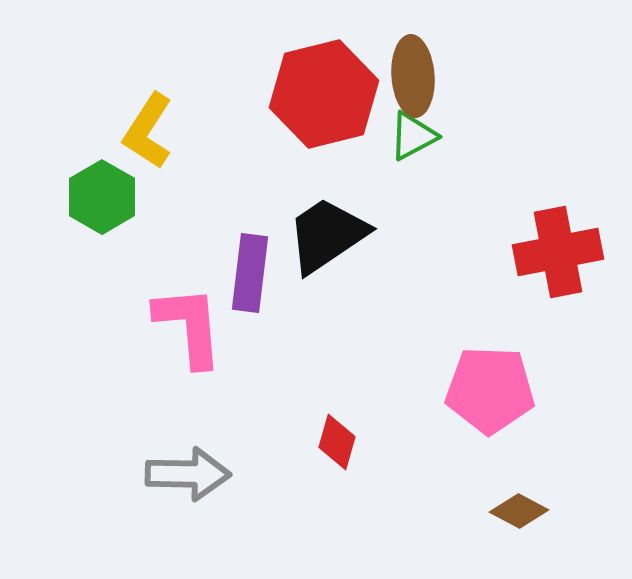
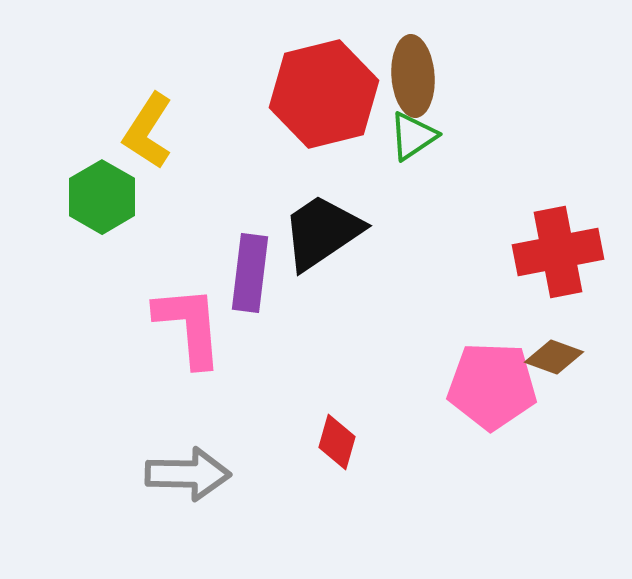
green triangle: rotated 6 degrees counterclockwise
black trapezoid: moved 5 px left, 3 px up
pink pentagon: moved 2 px right, 4 px up
brown diamond: moved 35 px right, 154 px up; rotated 8 degrees counterclockwise
